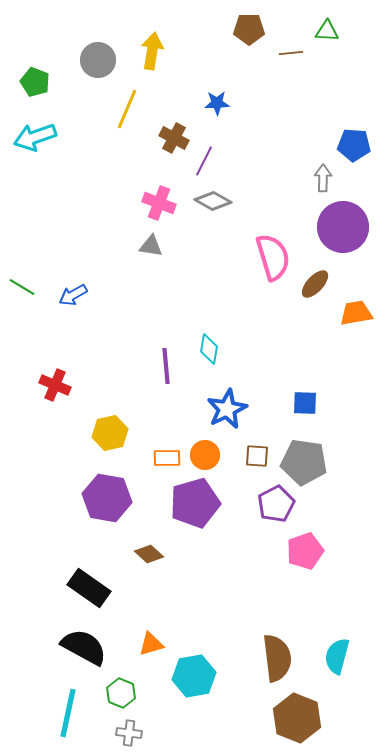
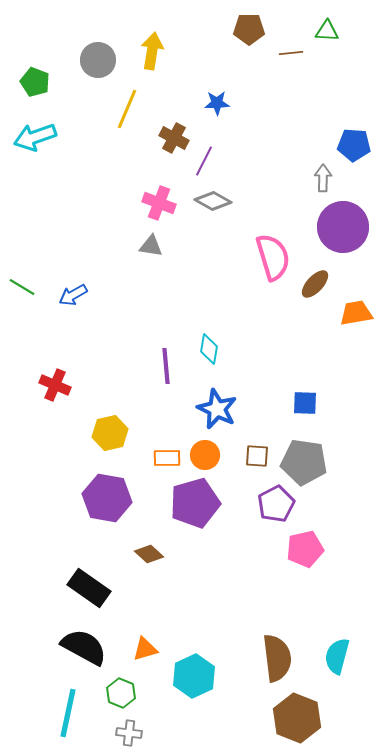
blue star at (227, 409): moved 10 px left; rotated 21 degrees counterclockwise
pink pentagon at (305, 551): moved 2 px up; rotated 6 degrees clockwise
orange triangle at (151, 644): moved 6 px left, 5 px down
cyan hexagon at (194, 676): rotated 15 degrees counterclockwise
